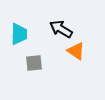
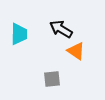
gray square: moved 18 px right, 16 px down
